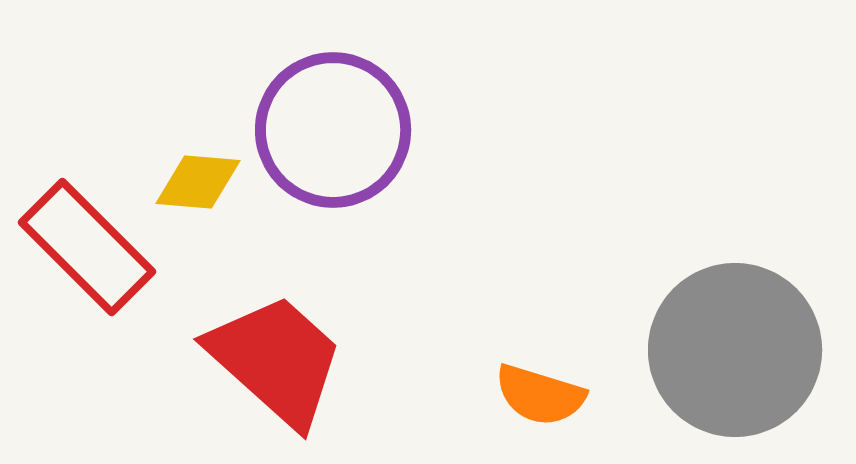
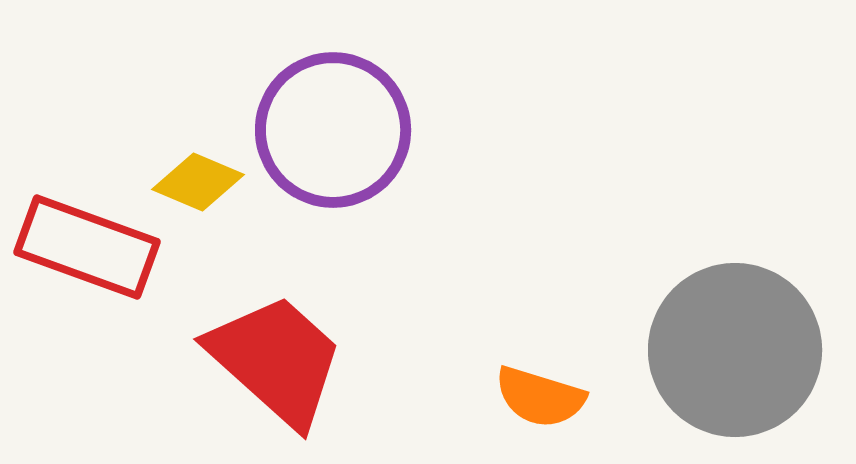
yellow diamond: rotated 18 degrees clockwise
red rectangle: rotated 25 degrees counterclockwise
orange semicircle: moved 2 px down
